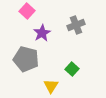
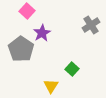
gray cross: moved 15 px right; rotated 12 degrees counterclockwise
gray pentagon: moved 5 px left, 10 px up; rotated 20 degrees clockwise
